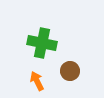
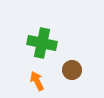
brown circle: moved 2 px right, 1 px up
